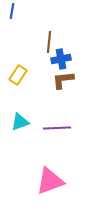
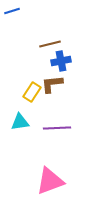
blue line: rotated 63 degrees clockwise
brown line: moved 1 px right, 2 px down; rotated 70 degrees clockwise
blue cross: moved 2 px down
yellow rectangle: moved 14 px right, 17 px down
brown L-shape: moved 11 px left, 4 px down
cyan triangle: rotated 12 degrees clockwise
